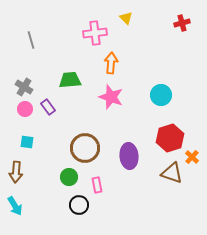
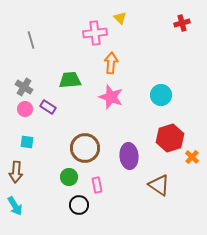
yellow triangle: moved 6 px left
purple rectangle: rotated 21 degrees counterclockwise
brown triangle: moved 13 px left, 12 px down; rotated 15 degrees clockwise
